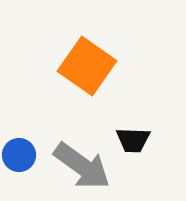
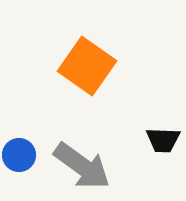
black trapezoid: moved 30 px right
